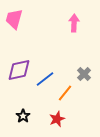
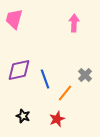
gray cross: moved 1 px right, 1 px down
blue line: rotated 72 degrees counterclockwise
black star: rotated 16 degrees counterclockwise
